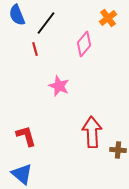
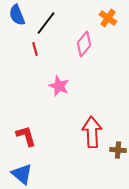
orange cross: rotated 18 degrees counterclockwise
